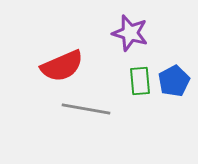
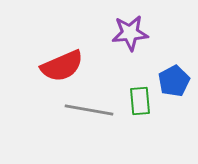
purple star: rotated 21 degrees counterclockwise
green rectangle: moved 20 px down
gray line: moved 3 px right, 1 px down
